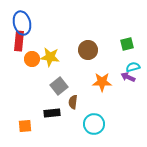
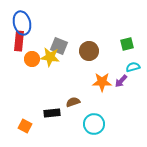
brown circle: moved 1 px right, 1 px down
purple arrow: moved 7 px left, 4 px down; rotated 72 degrees counterclockwise
gray square: moved 40 px up; rotated 30 degrees counterclockwise
brown semicircle: rotated 64 degrees clockwise
orange square: rotated 32 degrees clockwise
